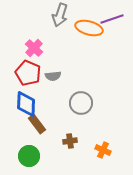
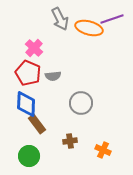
gray arrow: moved 4 px down; rotated 45 degrees counterclockwise
